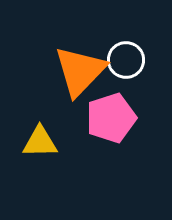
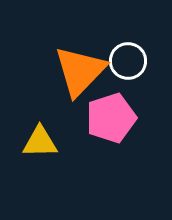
white circle: moved 2 px right, 1 px down
